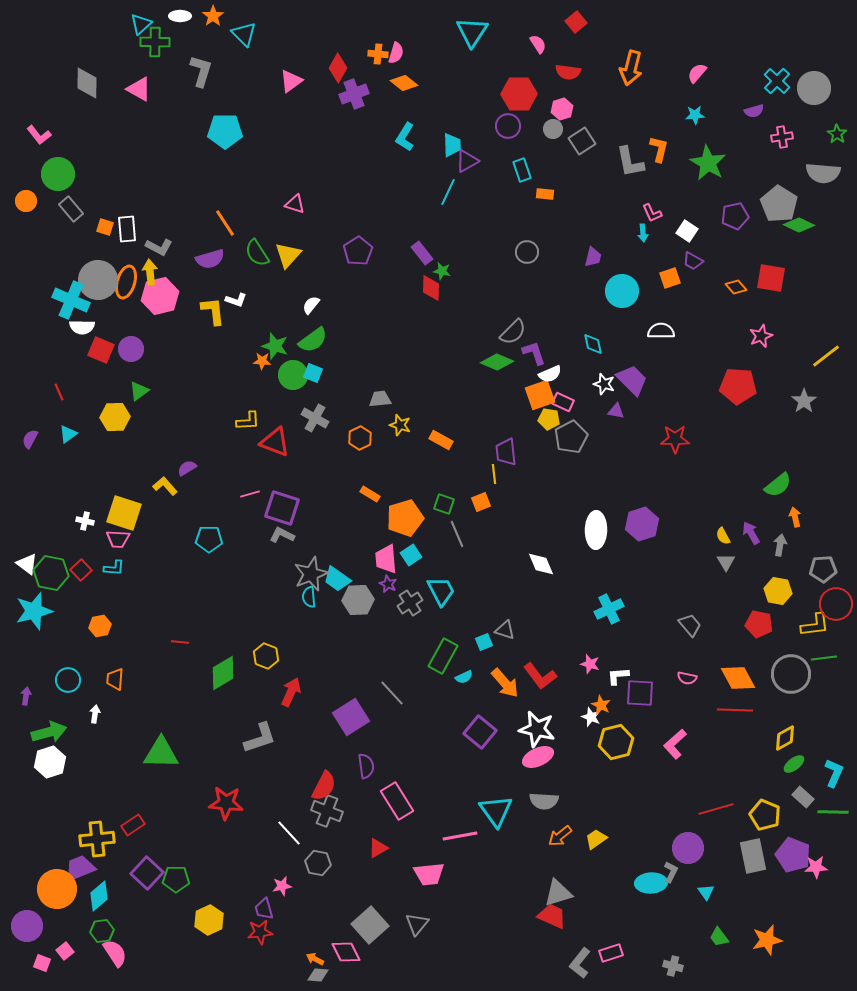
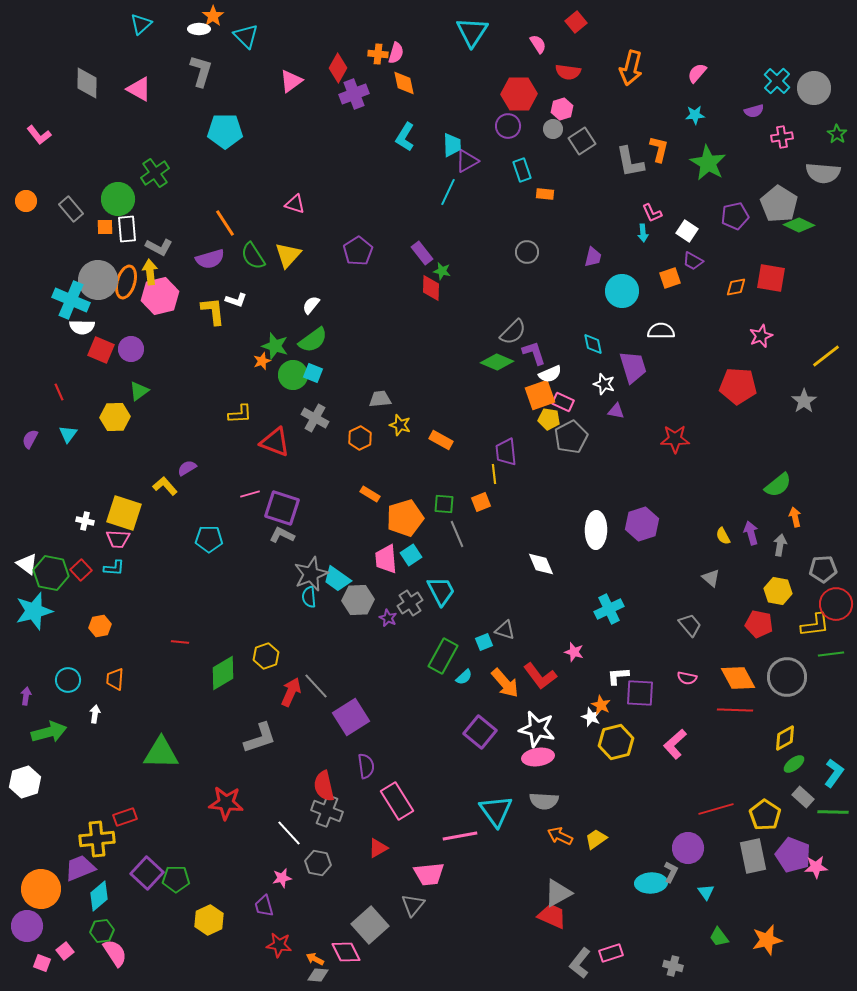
white ellipse at (180, 16): moved 19 px right, 13 px down
cyan triangle at (244, 34): moved 2 px right, 2 px down
green cross at (155, 42): moved 131 px down; rotated 36 degrees counterclockwise
orange diamond at (404, 83): rotated 40 degrees clockwise
green circle at (58, 174): moved 60 px right, 25 px down
orange square at (105, 227): rotated 18 degrees counterclockwise
green semicircle at (257, 253): moved 4 px left, 3 px down
orange diamond at (736, 287): rotated 60 degrees counterclockwise
orange star at (262, 361): rotated 24 degrees counterclockwise
purple trapezoid at (632, 380): moved 1 px right, 13 px up; rotated 28 degrees clockwise
yellow L-shape at (248, 421): moved 8 px left, 7 px up
cyan triangle at (68, 434): rotated 18 degrees counterclockwise
green square at (444, 504): rotated 15 degrees counterclockwise
purple arrow at (751, 533): rotated 15 degrees clockwise
gray triangle at (726, 562): moved 15 px left, 16 px down; rotated 18 degrees counterclockwise
purple star at (388, 584): moved 34 px down
yellow hexagon at (266, 656): rotated 20 degrees clockwise
green line at (824, 658): moved 7 px right, 4 px up
pink star at (590, 664): moved 16 px left, 12 px up
gray circle at (791, 674): moved 4 px left, 3 px down
cyan semicircle at (464, 677): rotated 18 degrees counterclockwise
gray line at (392, 693): moved 76 px left, 7 px up
pink ellipse at (538, 757): rotated 16 degrees clockwise
white hexagon at (50, 762): moved 25 px left, 20 px down
cyan L-shape at (834, 773): rotated 12 degrees clockwise
red semicircle at (324, 786): rotated 140 degrees clockwise
yellow pentagon at (765, 815): rotated 12 degrees clockwise
red rectangle at (133, 825): moved 8 px left, 8 px up; rotated 15 degrees clockwise
orange arrow at (560, 836): rotated 65 degrees clockwise
pink star at (282, 886): moved 8 px up
orange circle at (57, 889): moved 16 px left
gray triangle at (558, 893): rotated 12 degrees counterclockwise
purple trapezoid at (264, 909): moved 3 px up
gray triangle at (417, 924): moved 4 px left, 19 px up
red star at (260, 932): moved 19 px right, 13 px down; rotated 15 degrees clockwise
